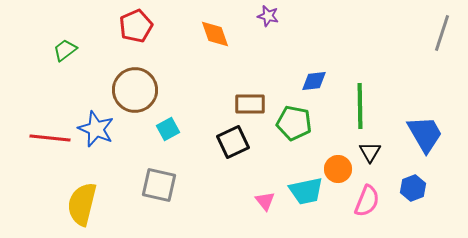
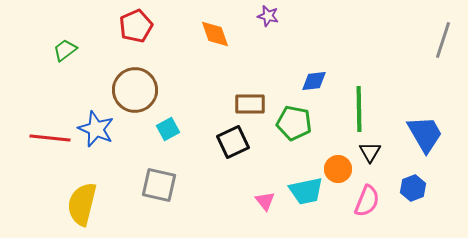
gray line: moved 1 px right, 7 px down
green line: moved 1 px left, 3 px down
